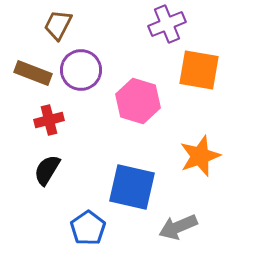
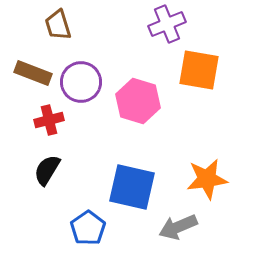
brown trapezoid: rotated 44 degrees counterclockwise
purple circle: moved 12 px down
orange star: moved 7 px right, 23 px down; rotated 12 degrees clockwise
